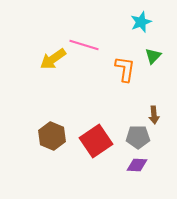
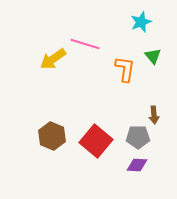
pink line: moved 1 px right, 1 px up
green triangle: rotated 24 degrees counterclockwise
red square: rotated 16 degrees counterclockwise
